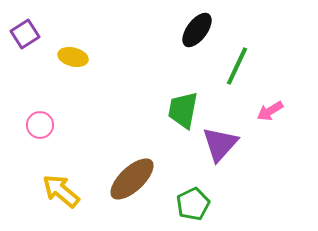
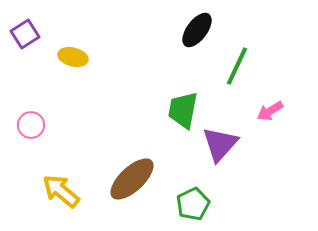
pink circle: moved 9 px left
